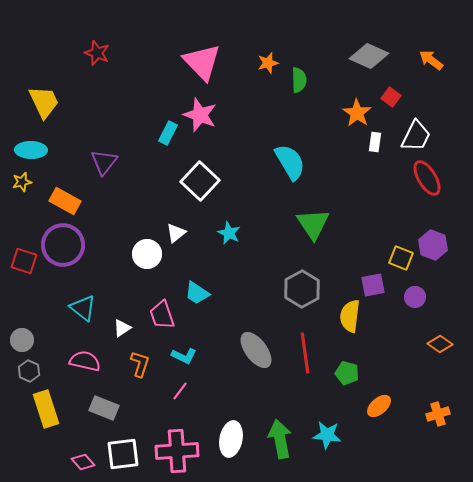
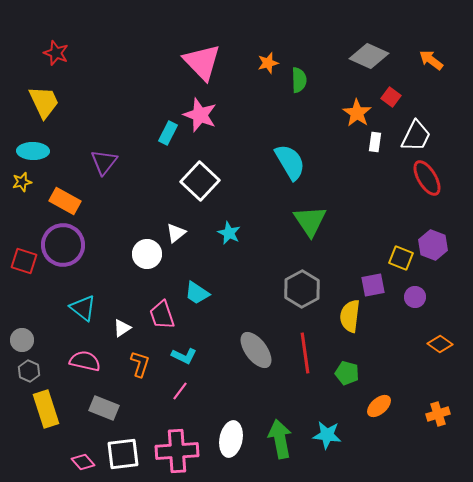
red star at (97, 53): moved 41 px left
cyan ellipse at (31, 150): moved 2 px right, 1 px down
green triangle at (313, 224): moved 3 px left, 3 px up
